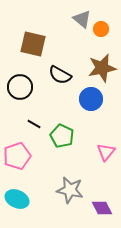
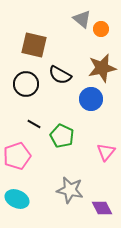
brown square: moved 1 px right, 1 px down
black circle: moved 6 px right, 3 px up
